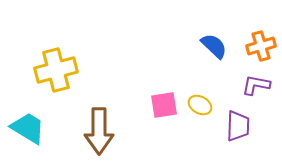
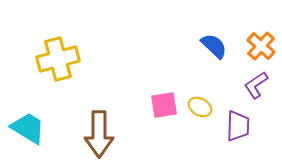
orange cross: rotated 32 degrees counterclockwise
yellow cross: moved 2 px right, 11 px up
purple L-shape: rotated 44 degrees counterclockwise
yellow ellipse: moved 2 px down
brown arrow: moved 3 px down
